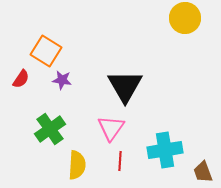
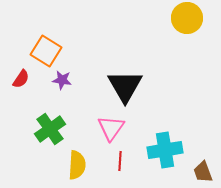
yellow circle: moved 2 px right
